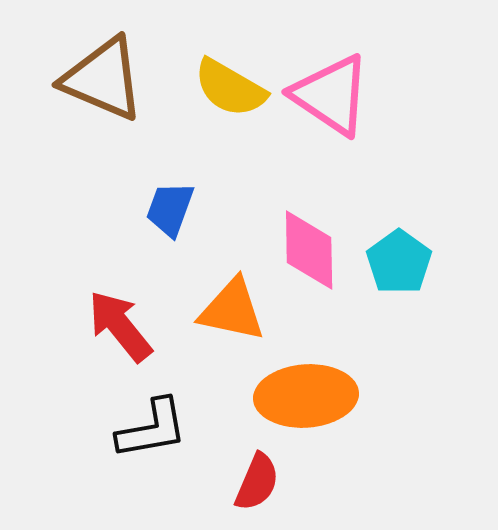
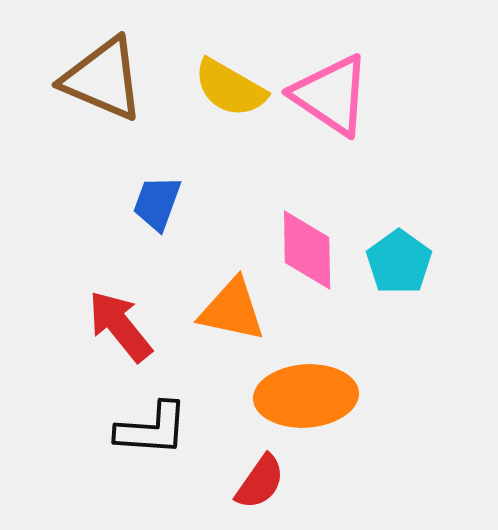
blue trapezoid: moved 13 px left, 6 px up
pink diamond: moved 2 px left
black L-shape: rotated 14 degrees clockwise
red semicircle: moved 3 px right; rotated 12 degrees clockwise
